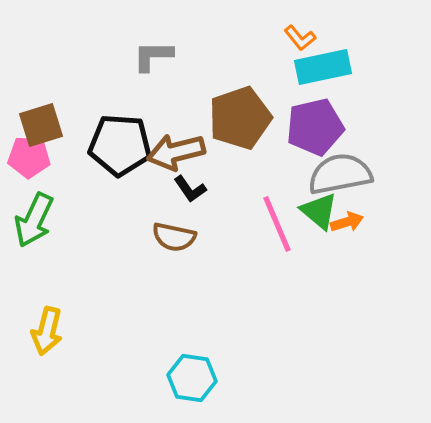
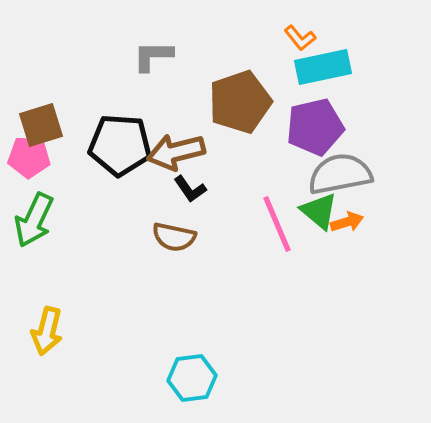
brown pentagon: moved 16 px up
cyan hexagon: rotated 15 degrees counterclockwise
